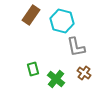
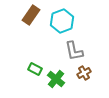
cyan hexagon: rotated 25 degrees clockwise
gray L-shape: moved 2 px left, 4 px down
green rectangle: moved 2 px right; rotated 48 degrees counterclockwise
brown cross: rotated 24 degrees clockwise
